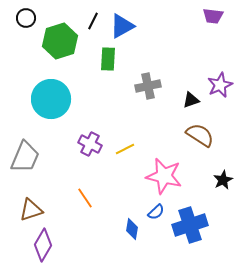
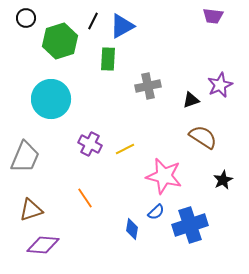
brown semicircle: moved 3 px right, 2 px down
purple diamond: rotated 64 degrees clockwise
